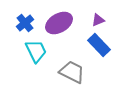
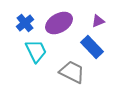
purple triangle: moved 1 px down
blue rectangle: moved 7 px left, 2 px down
